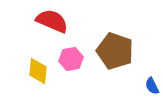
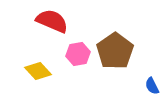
brown pentagon: rotated 18 degrees clockwise
pink hexagon: moved 7 px right, 5 px up
yellow diamond: rotated 48 degrees counterclockwise
